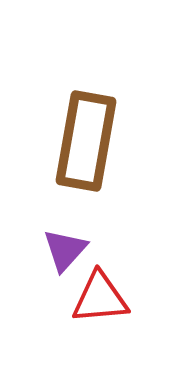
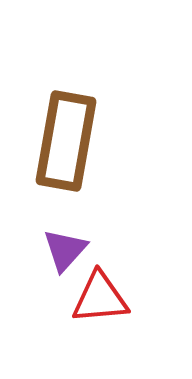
brown rectangle: moved 20 px left
